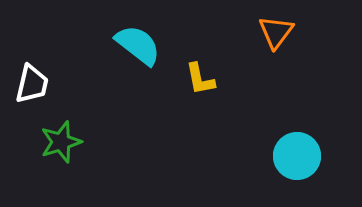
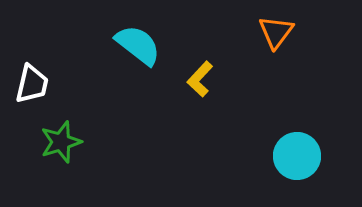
yellow L-shape: rotated 54 degrees clockwise
